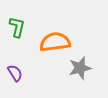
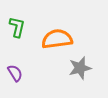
orange semicircle: moved 2 px right, 3 px up
